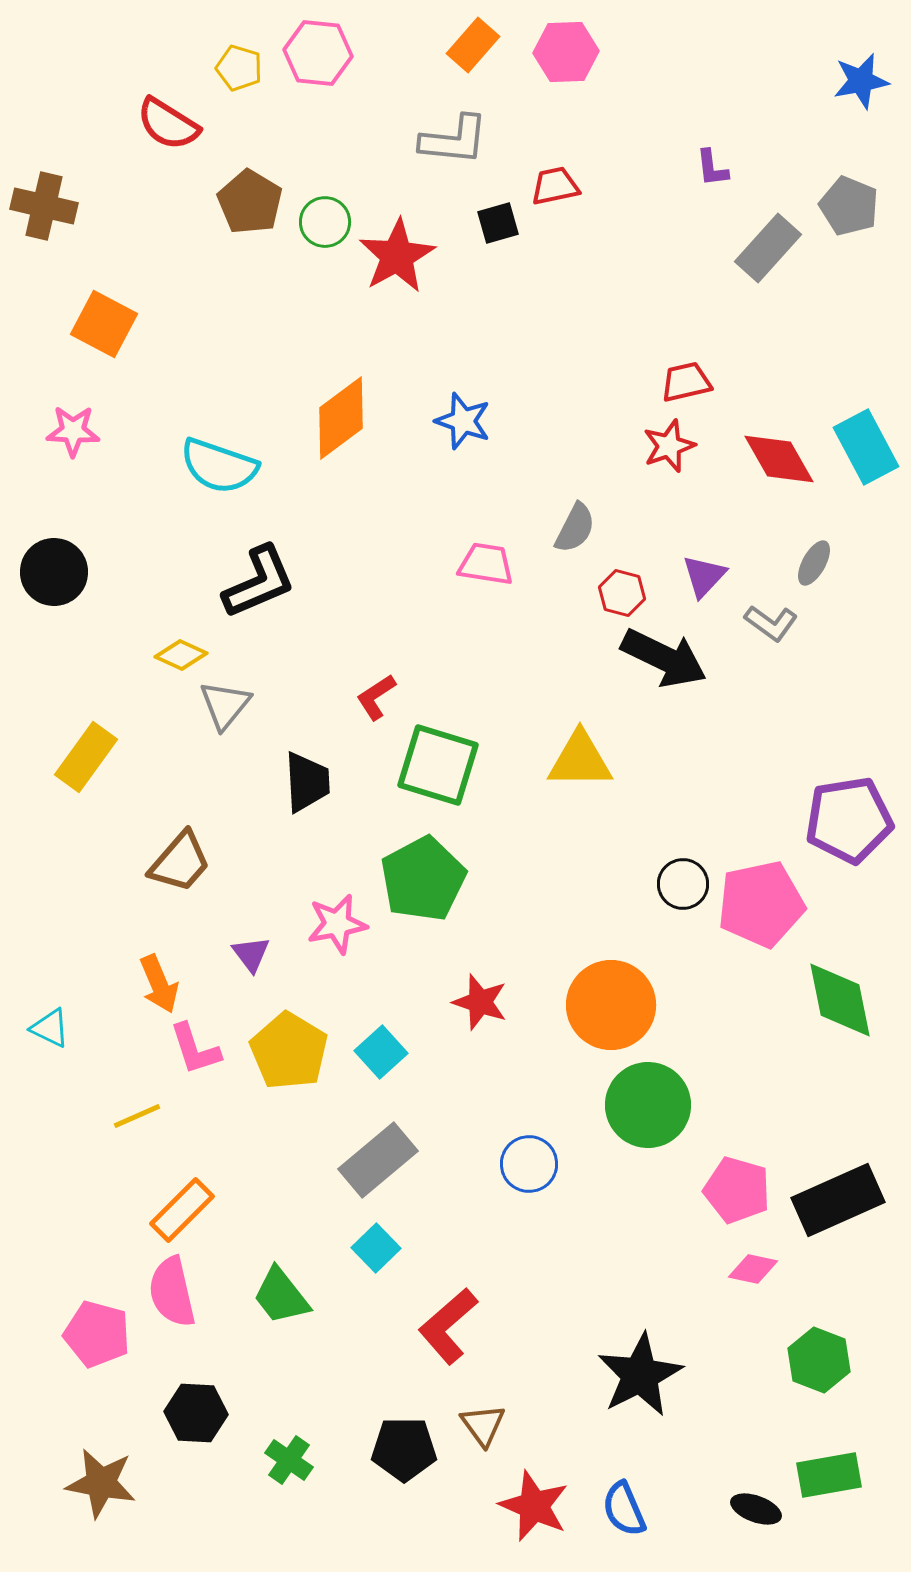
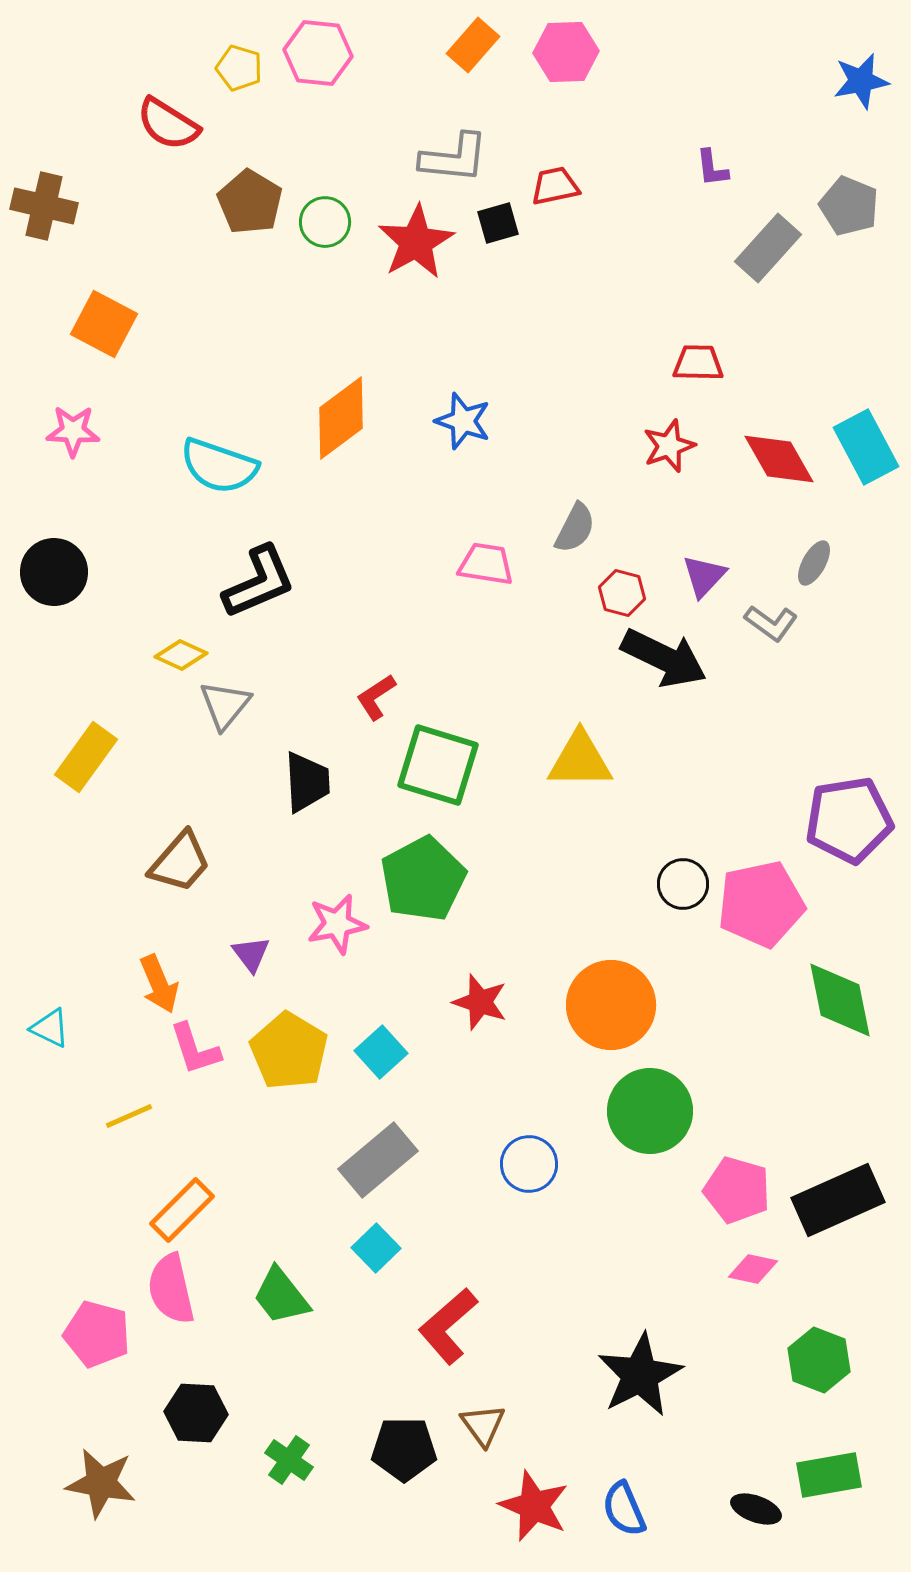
gray L-shape at (454, 140): moved 18 px down
red star at (397, 256): moved 19 px right, 14 px up
red trapezoid at (686, 382): moved 12 px right, 19 px up; rotated 14 degrees clockwise
green circle at (648, 1105): moved 2 px right, 6 px down
yellow line at (137, 1116): moved 8 px left
pink semicircle at (172, 1292): moved 1 px left, 3 px up
